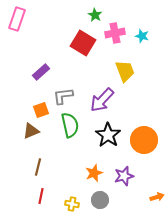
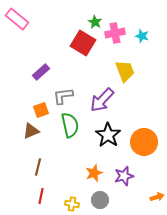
green star: moved 7 px down
pink rectangle: rotated 70 degrees counterclockwise
orange circle: moved 2 px down
